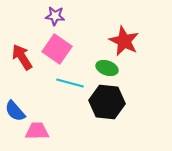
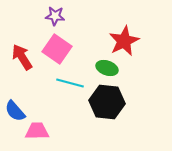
red star: rotated 20 degrees clockwise
